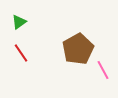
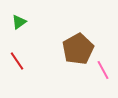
red line: moved 4 px left, 8 px down
